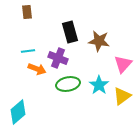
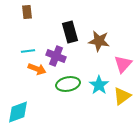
purple cross: moved 2 px left, 2 px up
cyan diamond: rotated 20 degrees clockwise
